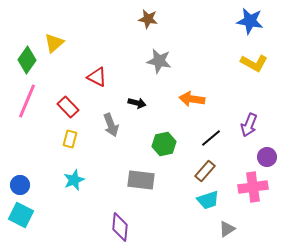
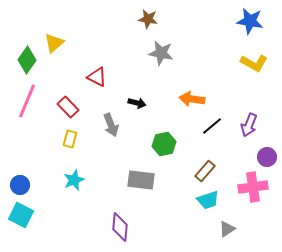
gray star: moved 2 px right, 8 px up
black line: moved 1 px right, 12 px up
